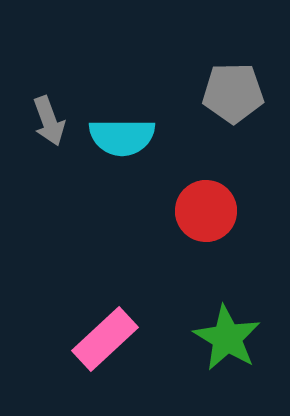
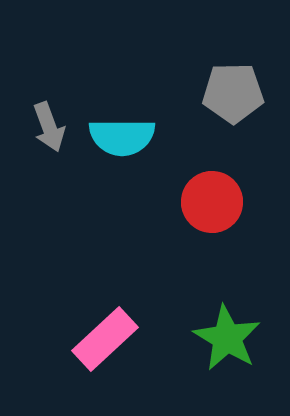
gray arrow: moved 6 px down
red circle: moved 6 px right, 9 px up
